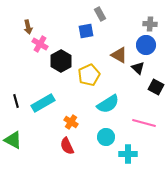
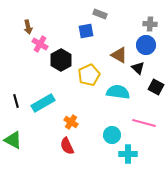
gray rectangle: rotated 40 degrees counterclockwise
black hexagon: moved 1 px up
cyan semicircle: moved 10 px right, 12 px up; rotated 140 degrees counterclockwise
cyan circle: moved 6 px right, 2 px up
